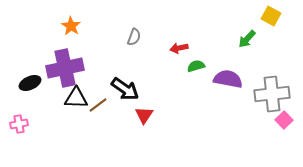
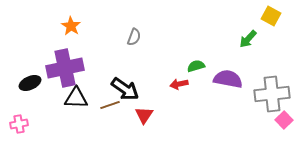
green arrow: moved 1 px right
red arrow: moved 36 px down
brown line: moved 12 px right; rotated 18 degrees clockwise
